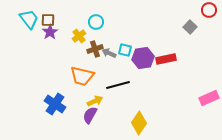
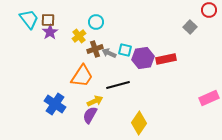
orange trapezoid: rotated 70 degrees counterclockwise
